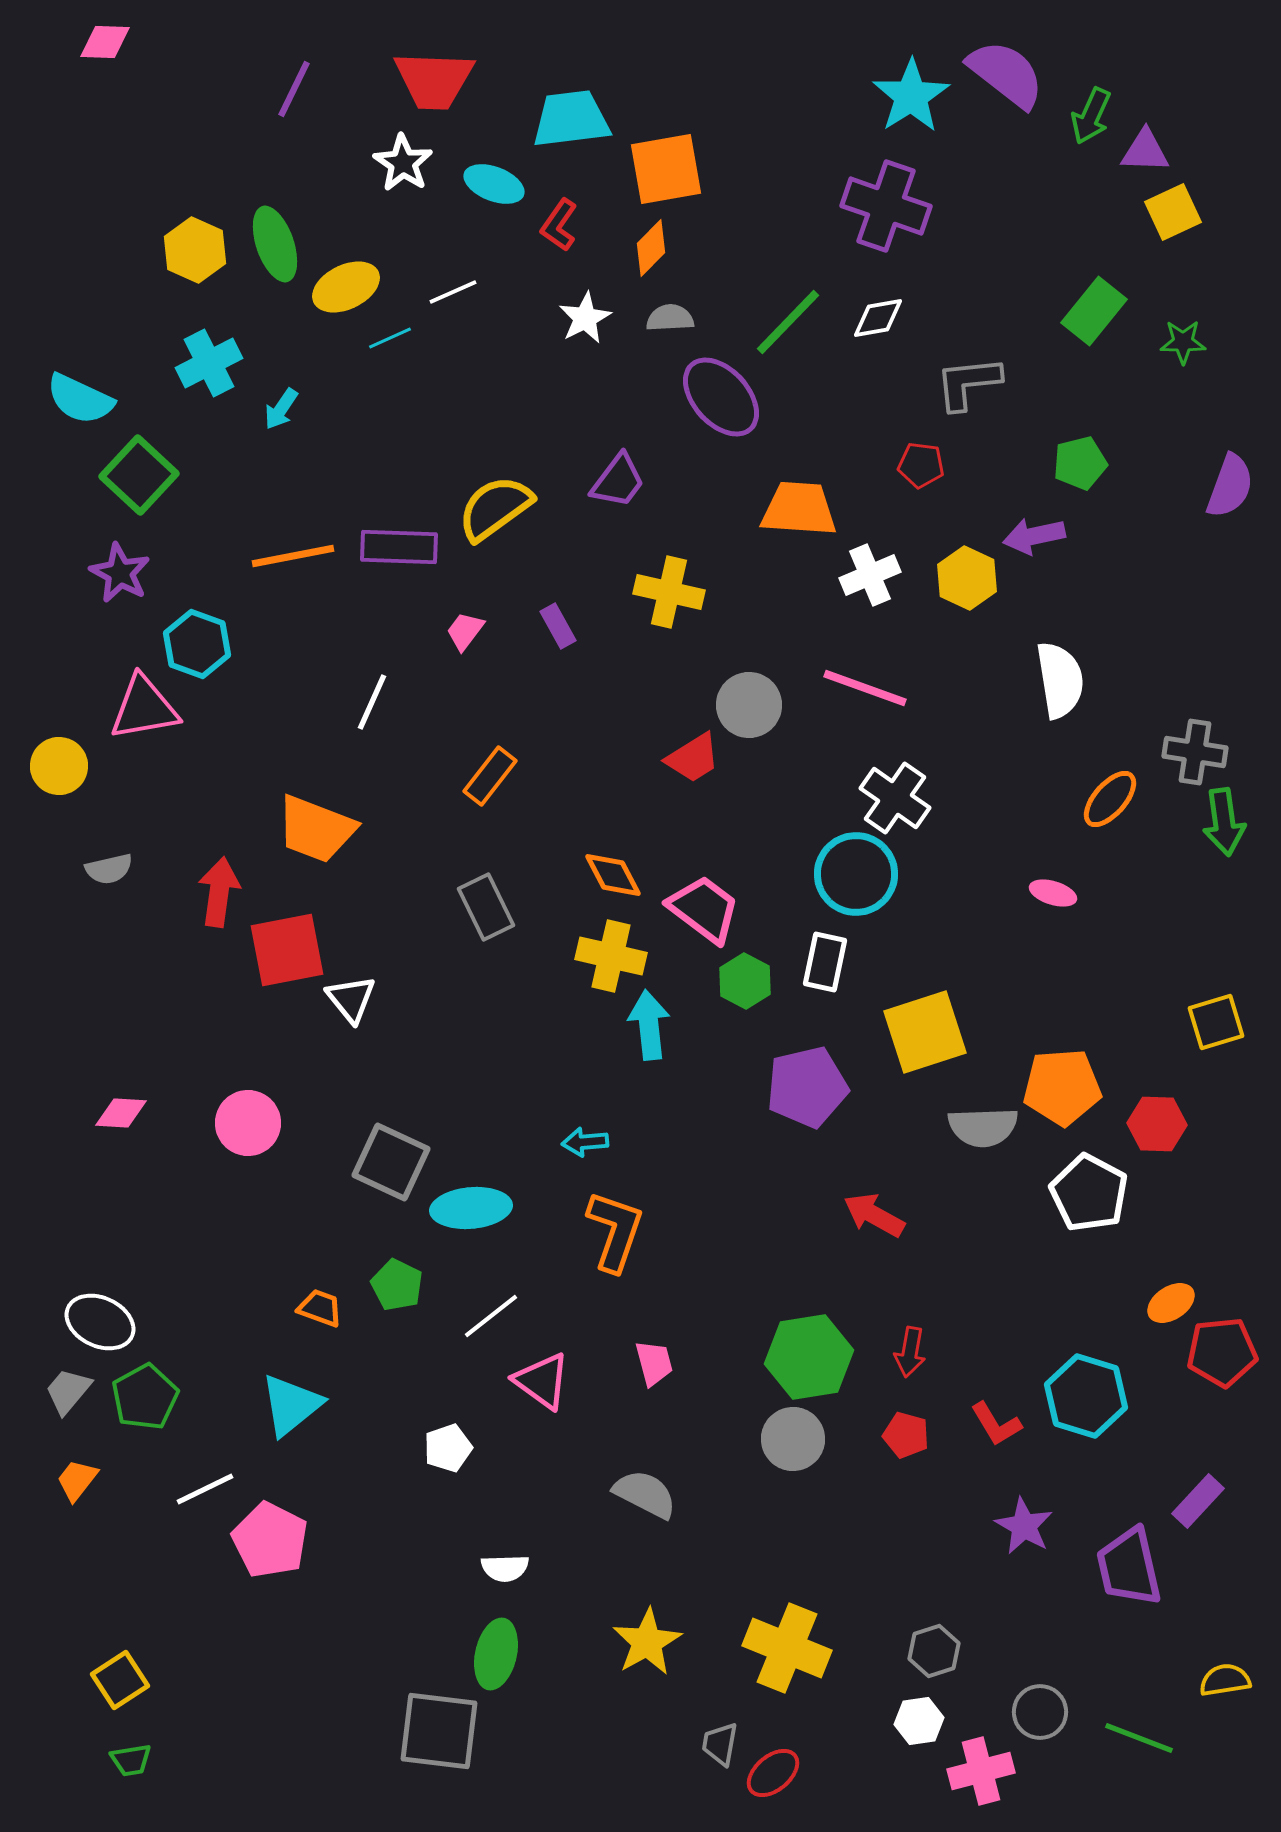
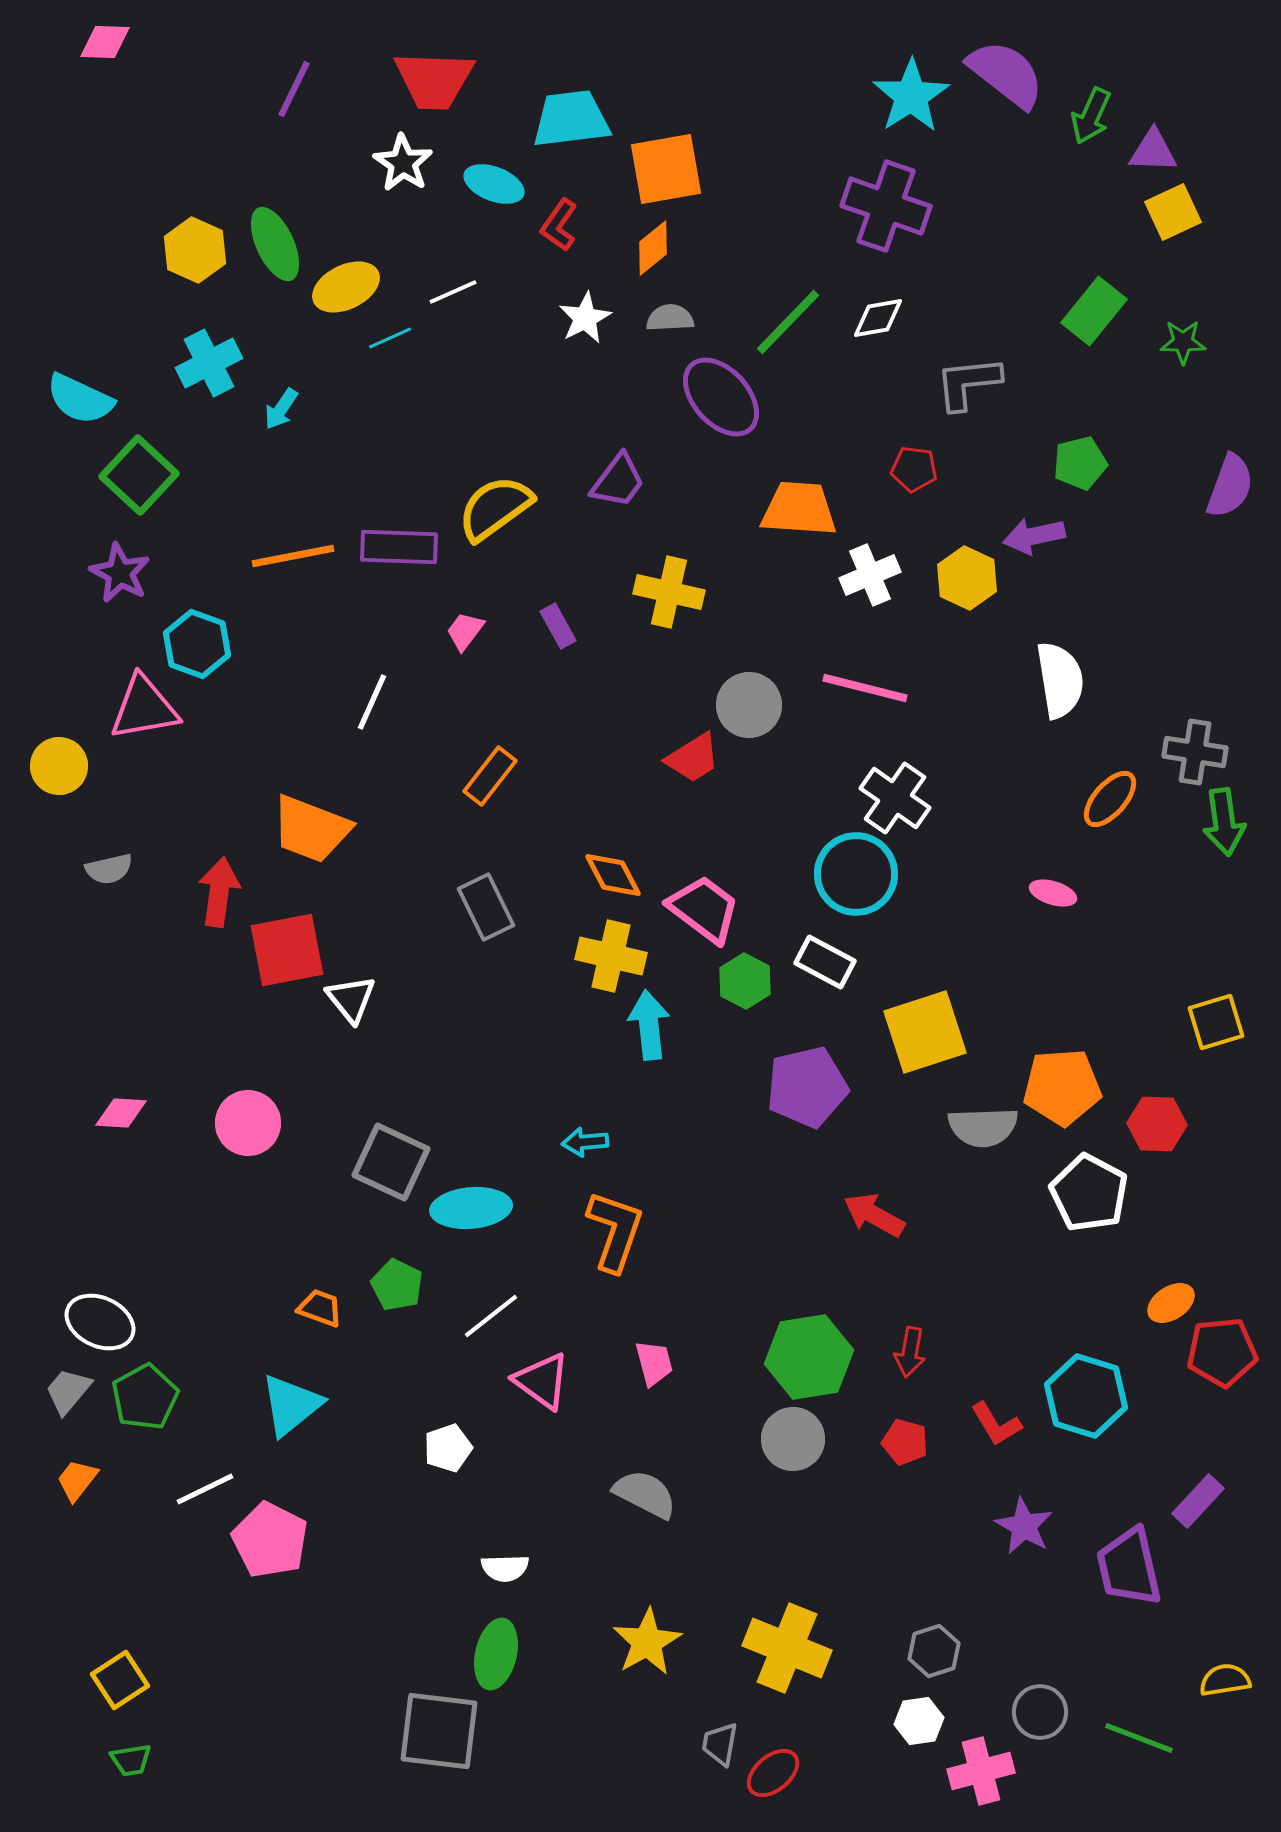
purple triangle at (1145, 151): moved 8 px right
green ellipse at (275, 244): rotated 6 degrees counterclockwise
orange diamond at (651, 248): moved 2 px right; rotated 6 degrees clockwise
red pentagon at (921, 465): moved 7 px left, 4 px down
pink line at (865, 688): rotated 6 degrees counterclockwise
orange trapezoid at (316, 829): moved 5 px left
white rectangle at (825, 962): rotated 74 degrees counterclockwise
red pentagon at (906, 1435): moved 1 px left, 7 px down
